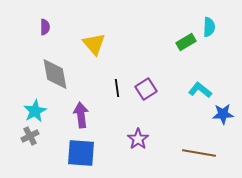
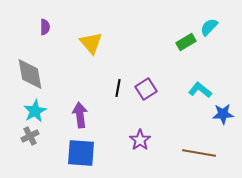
cyan semicircle: rotated 138 degrees counterclockwise
yellow triangle: moved 3 px left, 1 px up
gray diamond: moved 25 px left
black line: moved 1 px right; rotated 18 degrees clockwise
purple arrow: moved 1 px left
purple star: moved 2 px right, 1 px down
